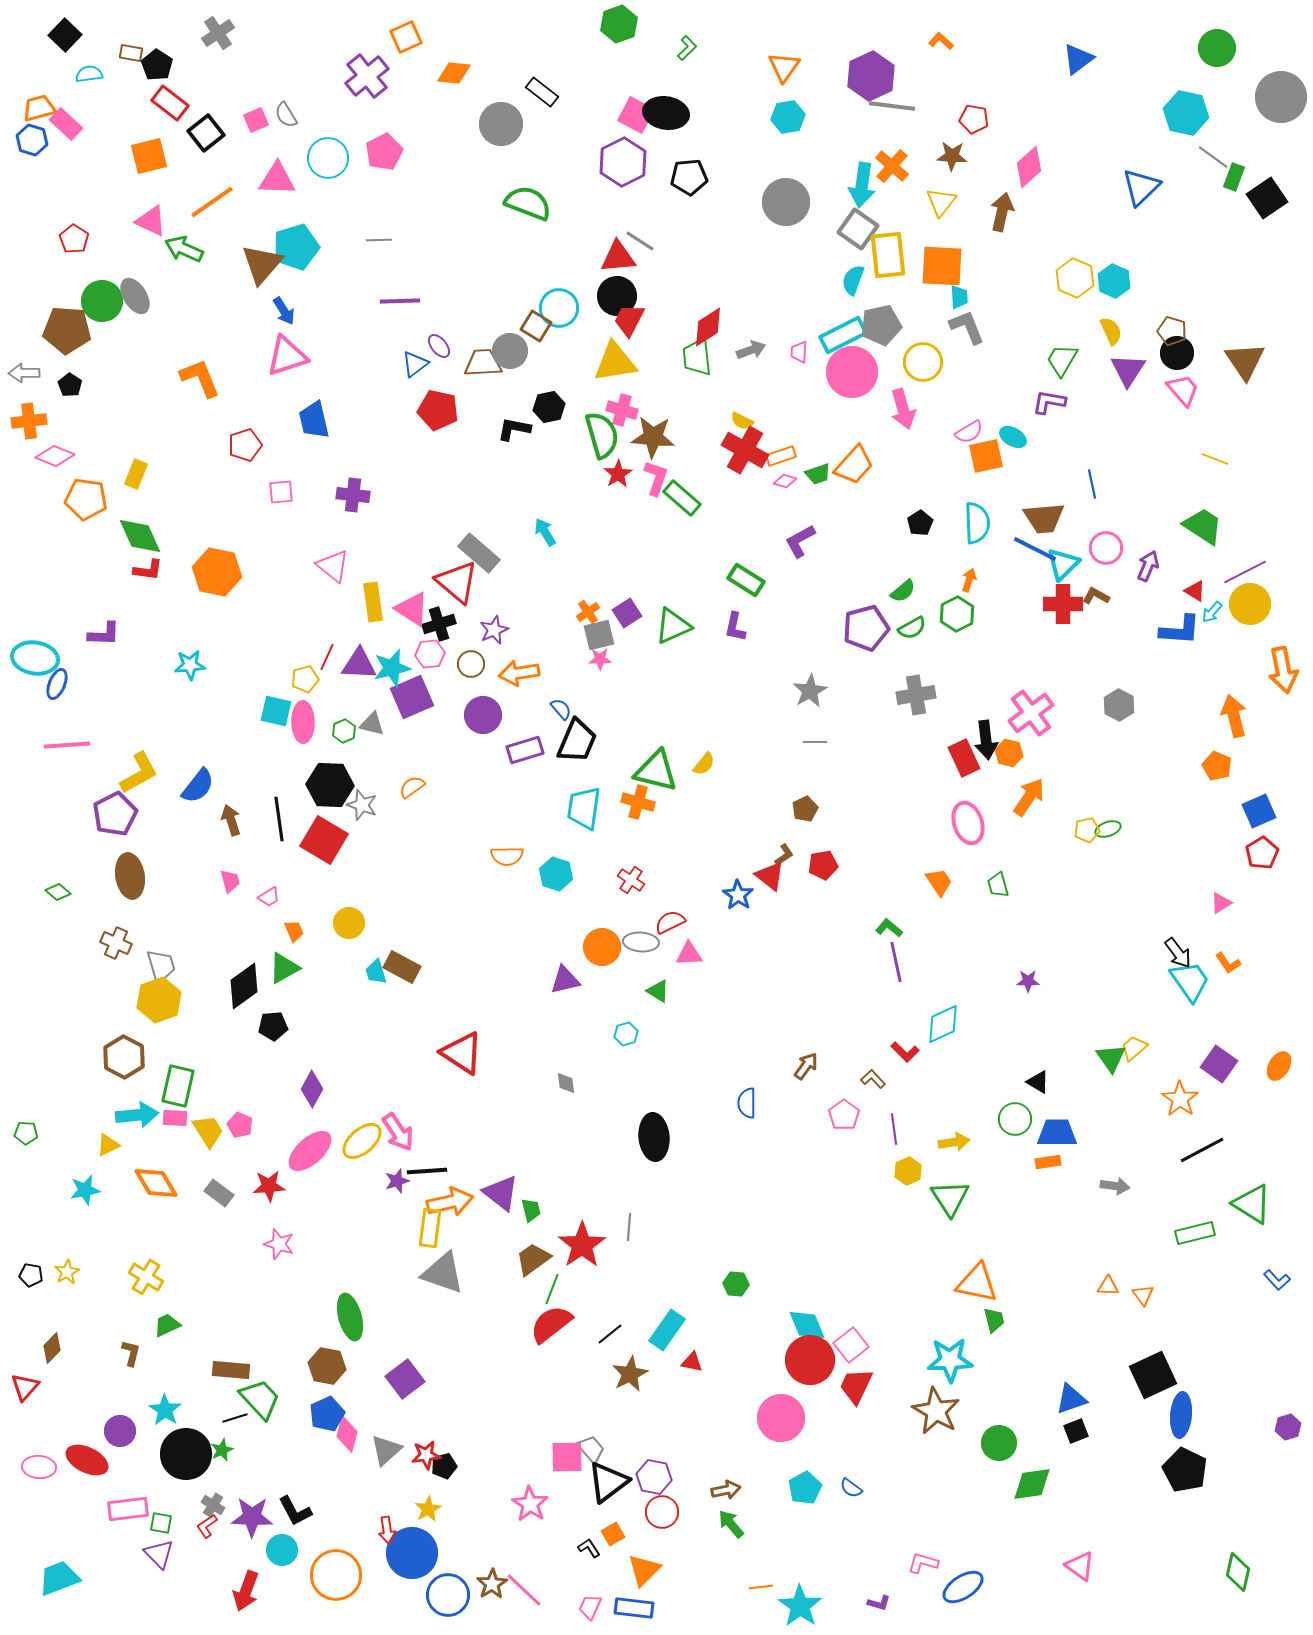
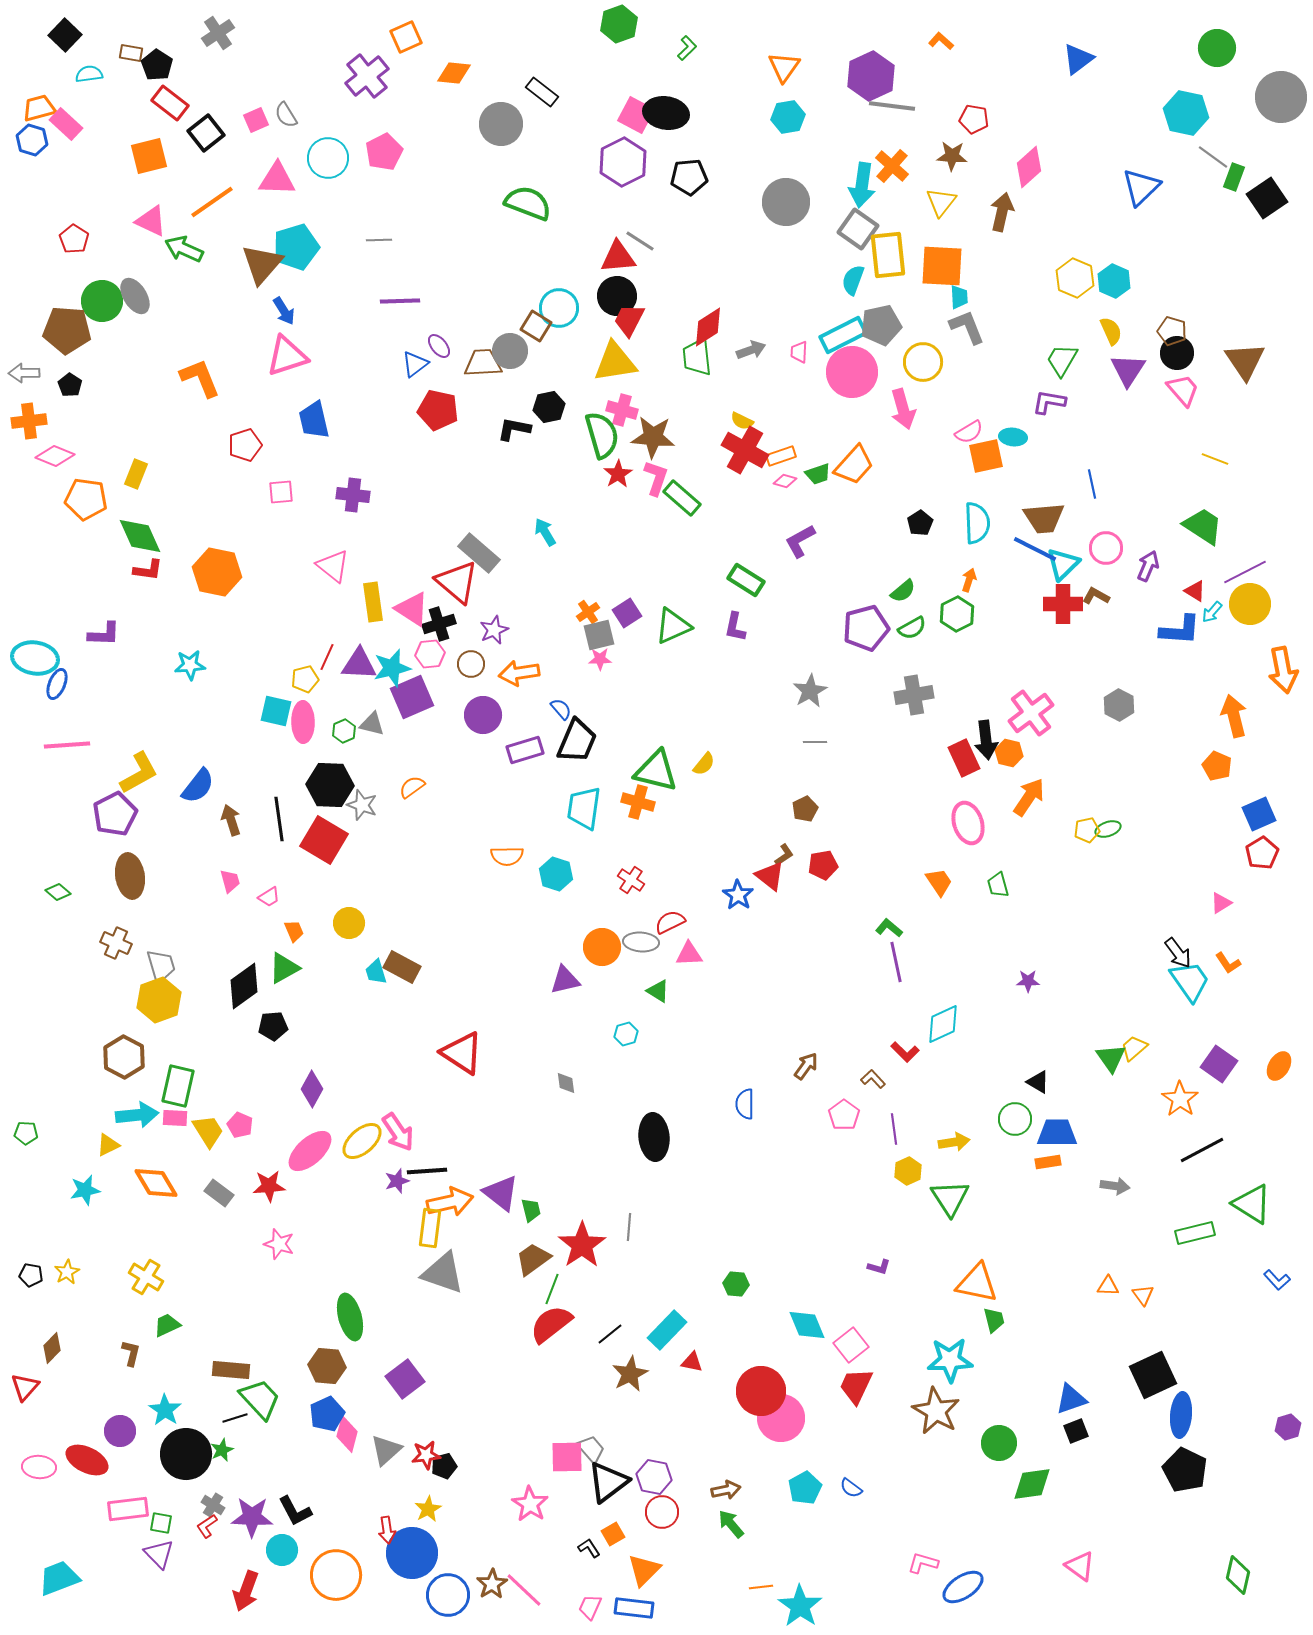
cyan ellipse at (1013, 437): rotated 24 degrees counterclockwise
gray cross at (916, 695): moved 2 px left
blue square at (1259, 811): moved 3 px down
blue semicircle at (747, 1103): moved 2 px left, 1 px down
cyan rectangle at (667, 1330): rotated 9 degrees clockwise
red circle at (810, 1360): moved 49 px left, 31 px down
brown hexagon at (327, 1366): rotated 6 degrees counterclockwise
green diamond at (1238, 1572): moved 3 px down
purple L-shape at (879, 1603): moved 336 px up
